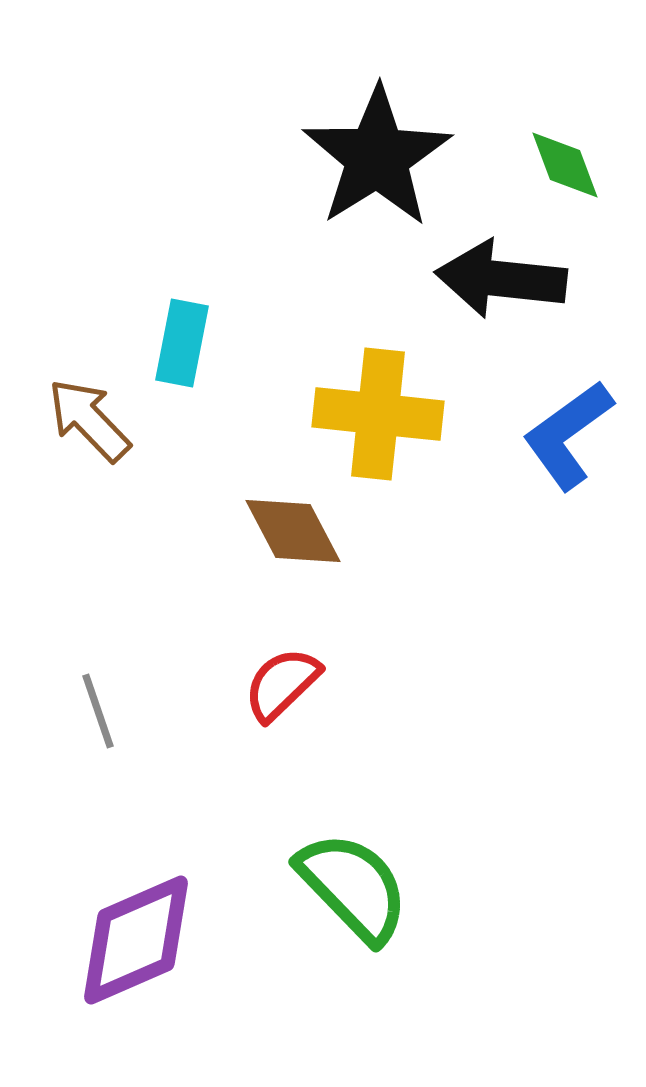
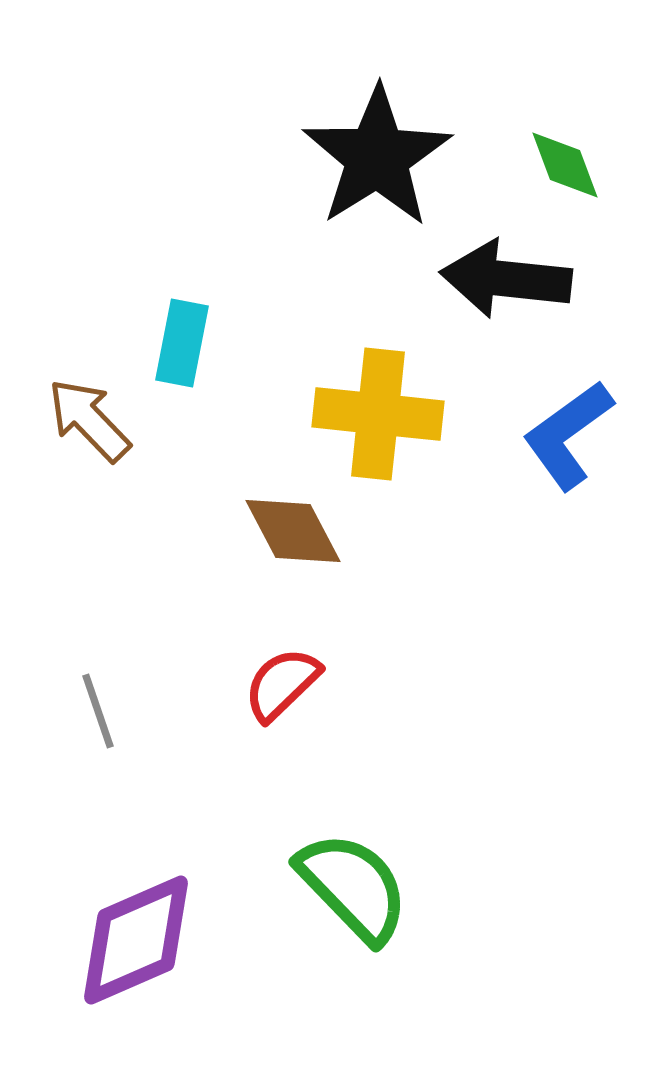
black arrow: moved 5 px right
